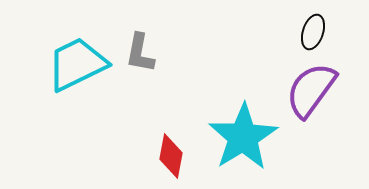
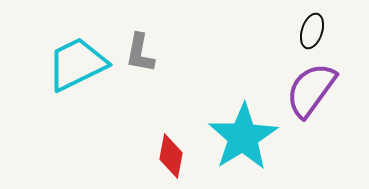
black ellipse: moved 1 px left, 1 px up
